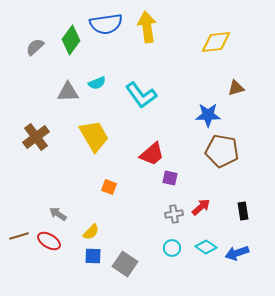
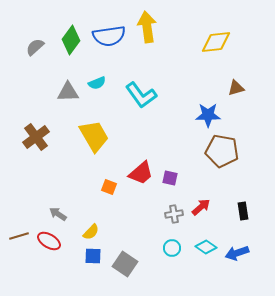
blue semicircle: moved 3 px right, 12 px down
red trapezoid: moved 11 px left, 19 px down
